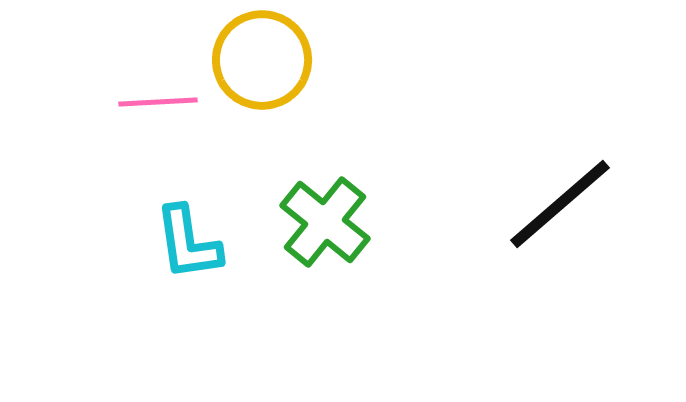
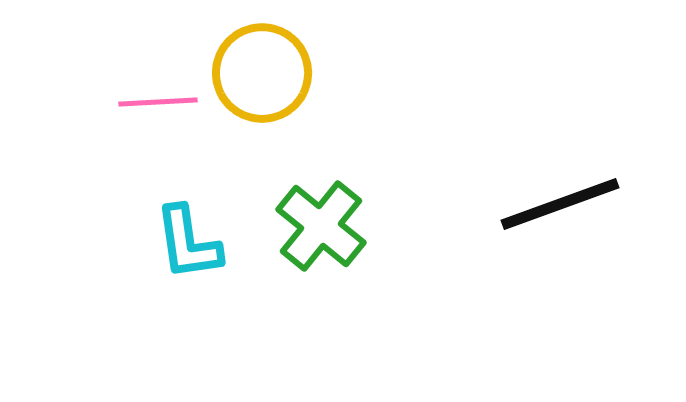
yellow circle: moved 13 px down
black line: rotated 21 degrees clockwise
green cross: moved 4 px left, 4 px down
